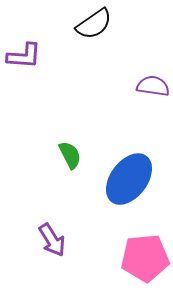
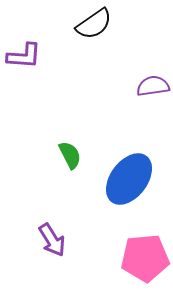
purple semicircle: rotated 16 degrees counterclockwise
